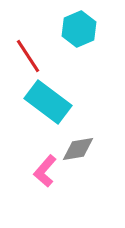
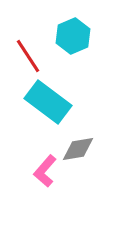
cyan hexagon: moved 6 px left, 7 px down
